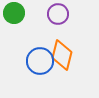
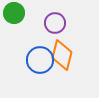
purple circle: moved 3 px left, 9 px down
blue circle: moved 1 px up
